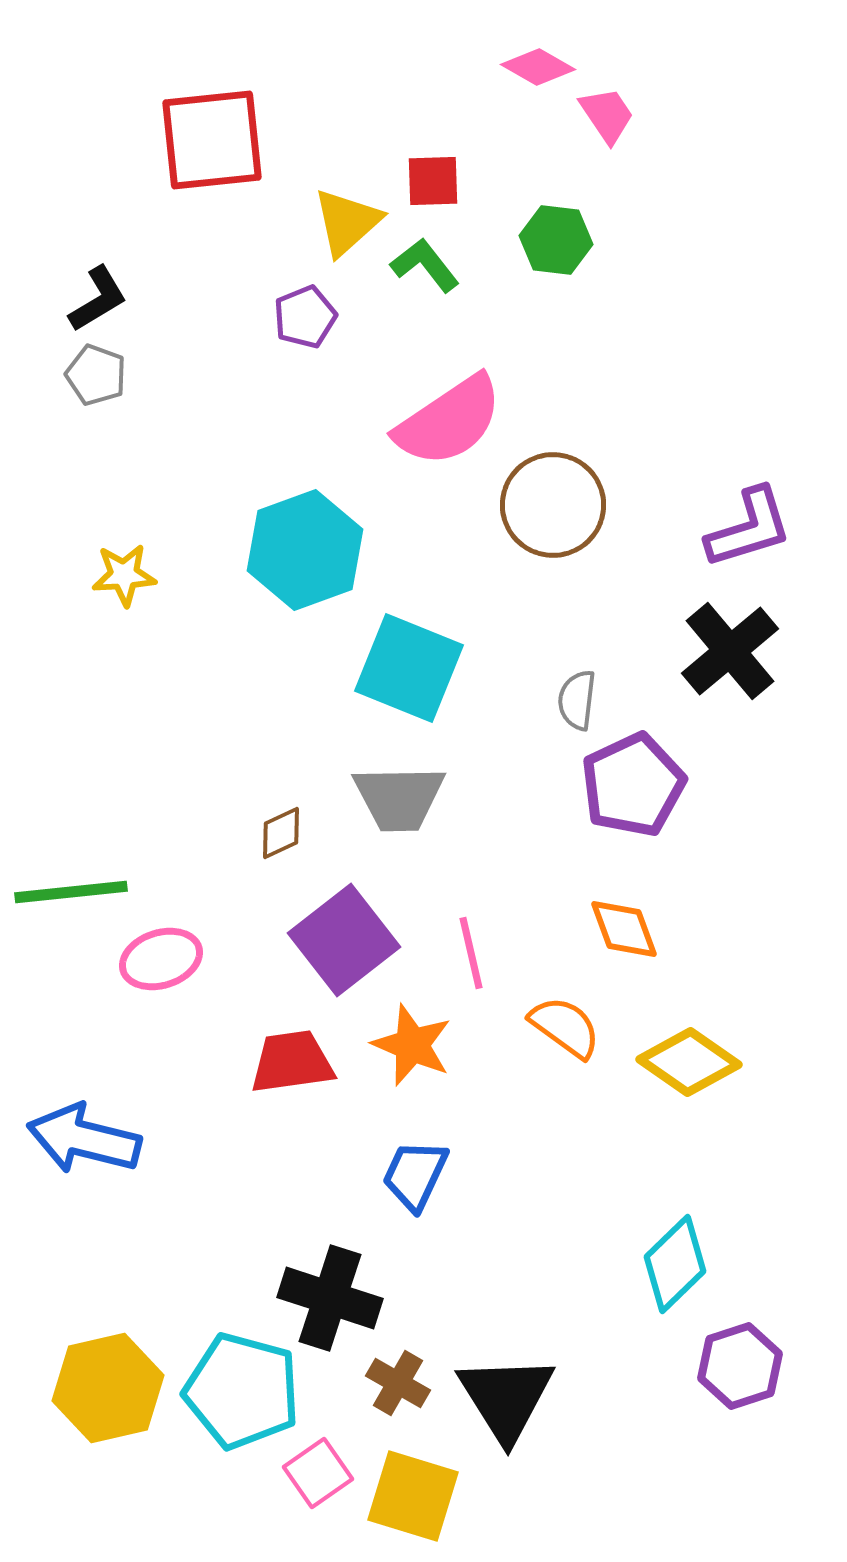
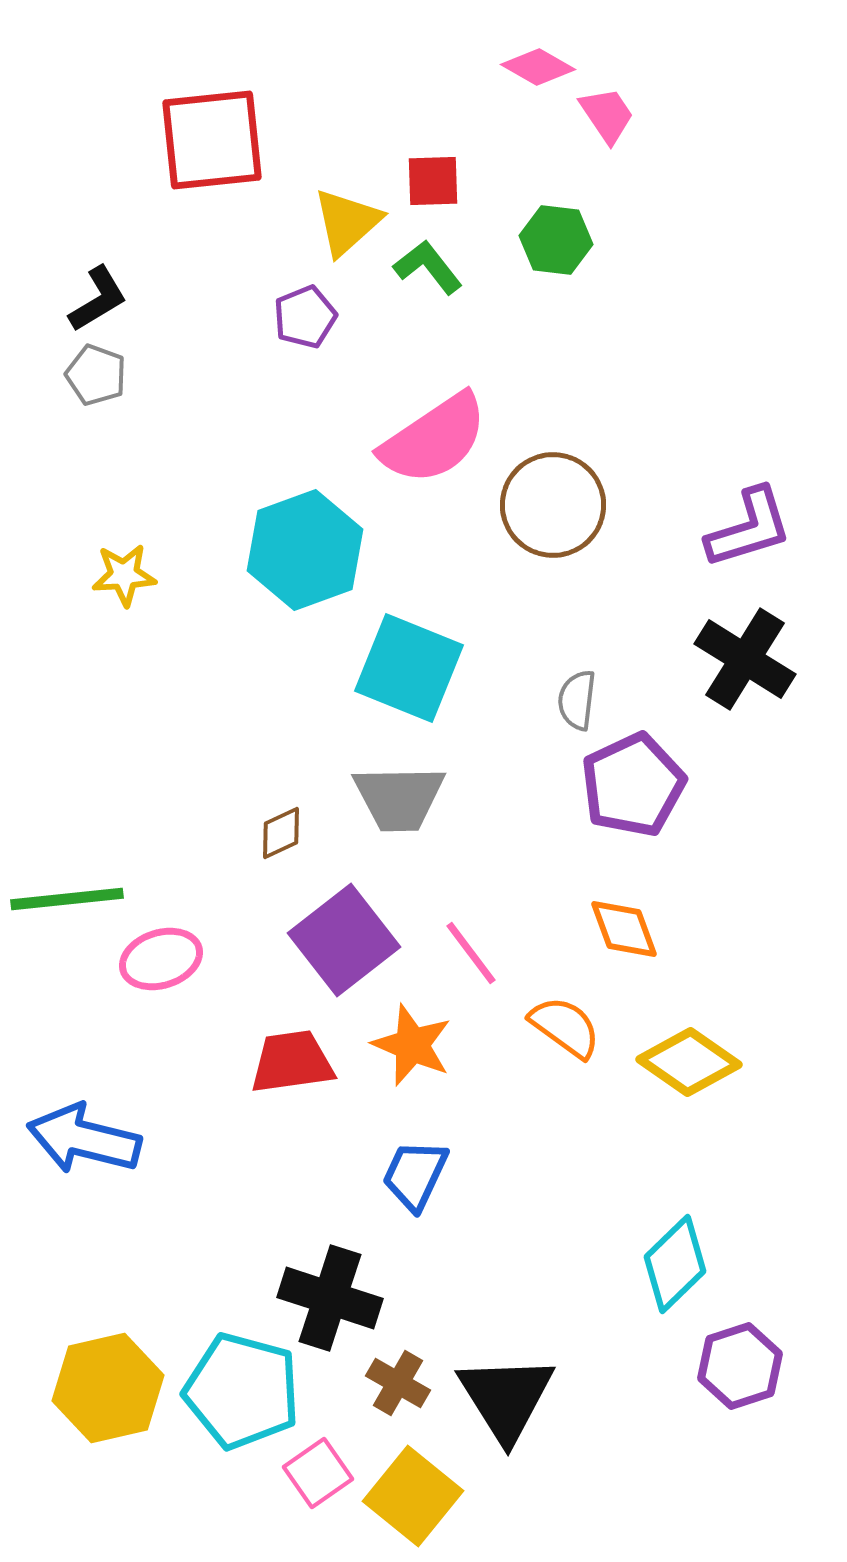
green L-shape at (425, 265): moved 3 px right, 2 px down
pink semicircle at (449, 421): moved 15 px left, 18 px down
black cross at (730, 651): moved 15 px right, 8 px down; rotated 18 degrees counterclockwise
green line at (71, 892): moved 4 px left, 7 px down
pink line at (471, 953): rotated 24 degrees counterclockwise
yellow square at (413, 1496): rotated 22 degrees clockwise
